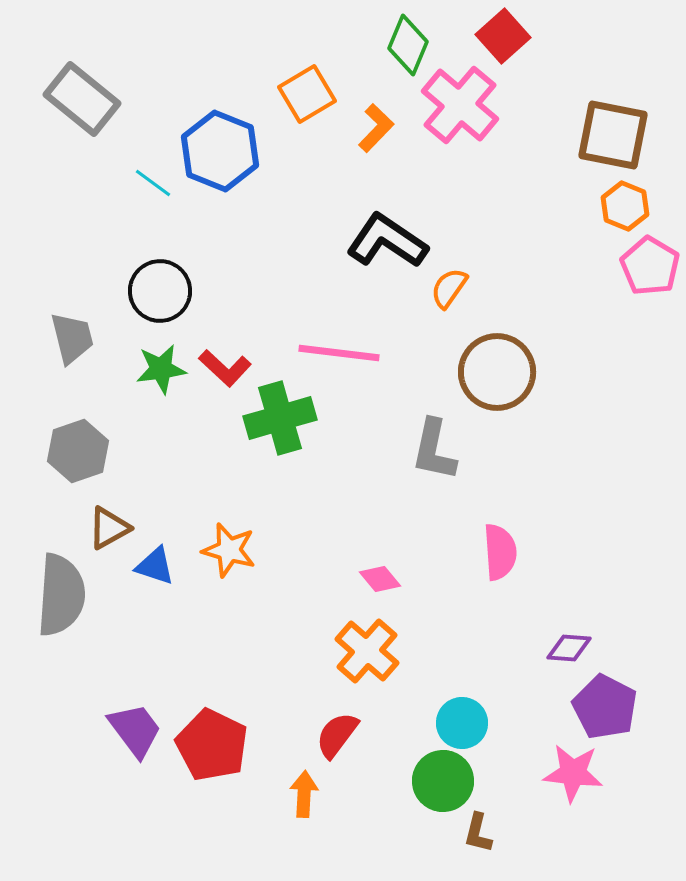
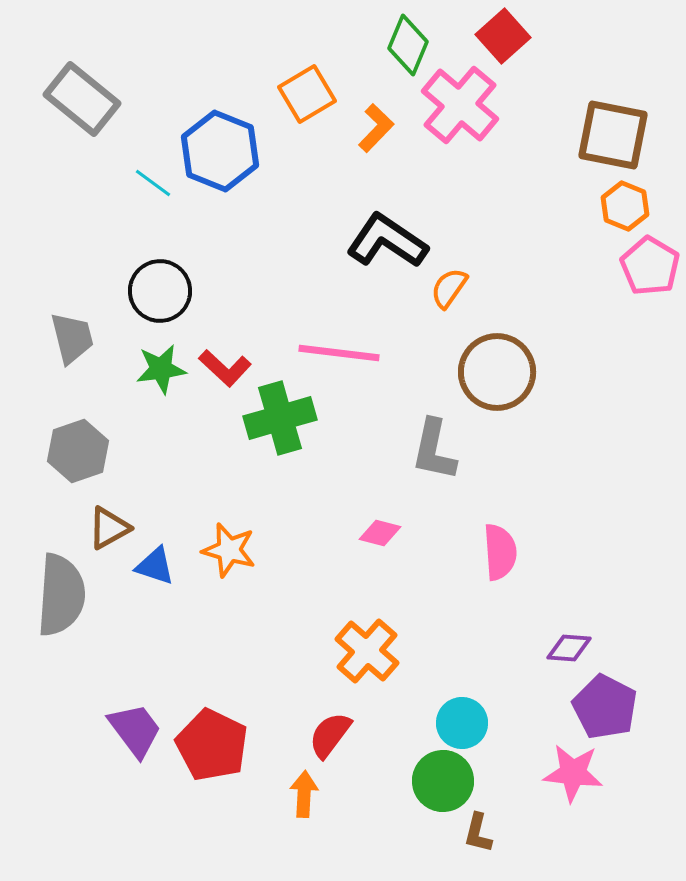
pink diamond: moved 46 px up; rotated 36 degrees counterclockwise
red semicircle: moved 7 px left
